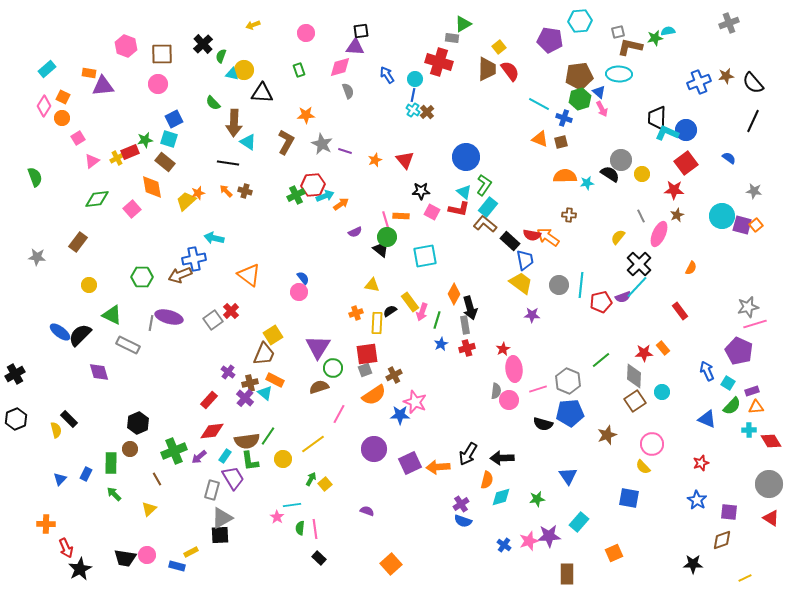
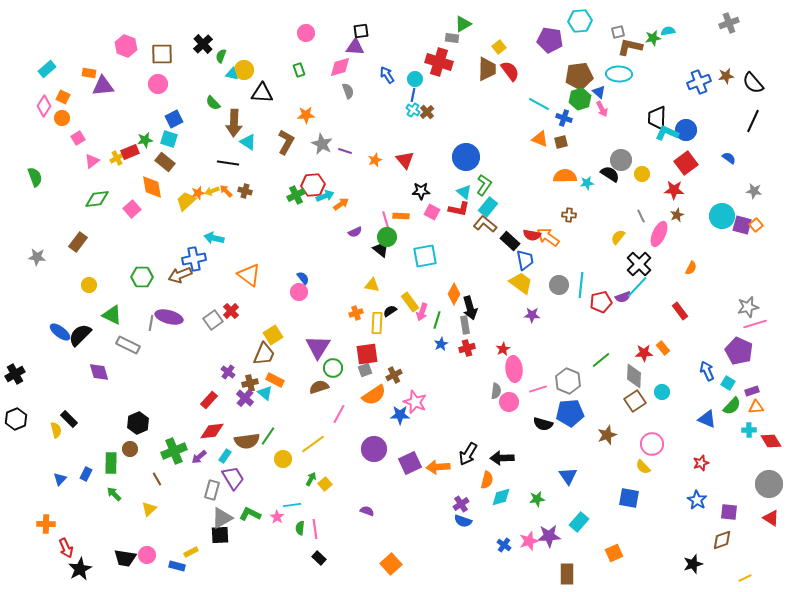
yellow arrow at (253, 25): moved 41 px left, 166 px down
green star at (655, 38): moved 2 px left
pink circle at (509, 400): moved 2 px down
green L-shape at (250, 461): moved 53 px down; rotated 125 degrees clockwise
black star at (693, 564): rotated 18 degrees counterclockwise
